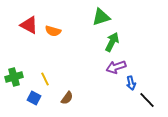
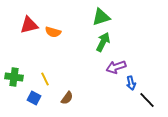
red triangle: rotated 42 degrees counterclockwise
orange semicircle: moved 1 px down
green arrow: moved 9 px left
green cross: rotated 24 degrees clockwise
